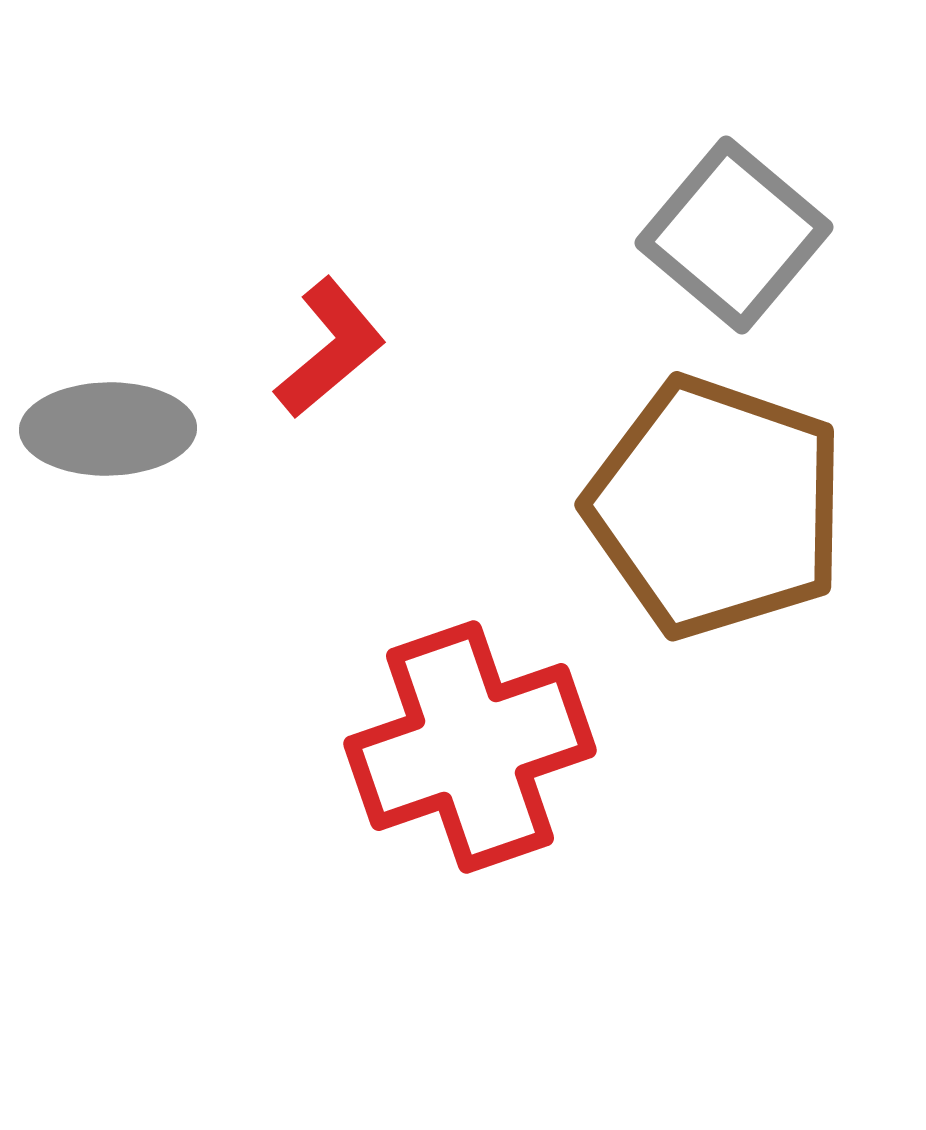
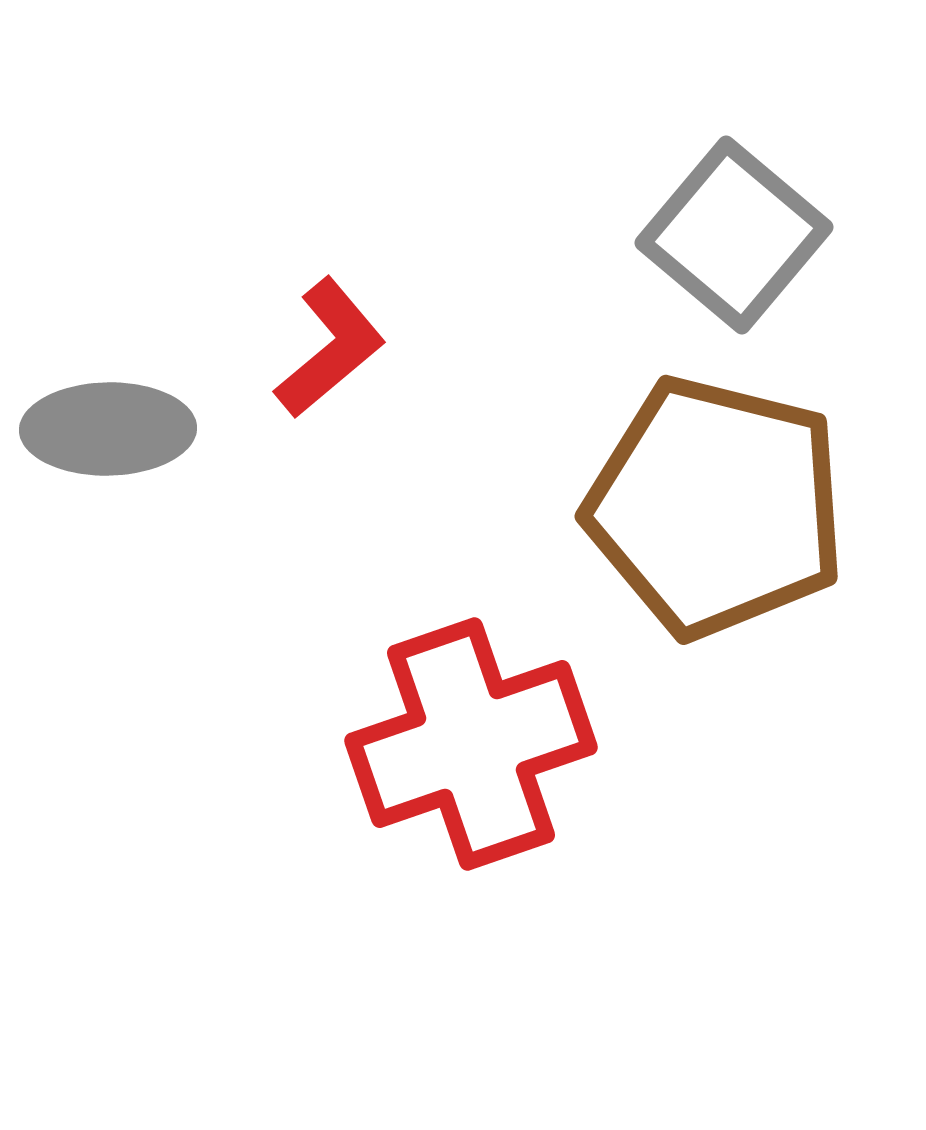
brown pentagon: rotated 5 degrees counterclockwise
red cross: moved 1 px right, 3 px up
